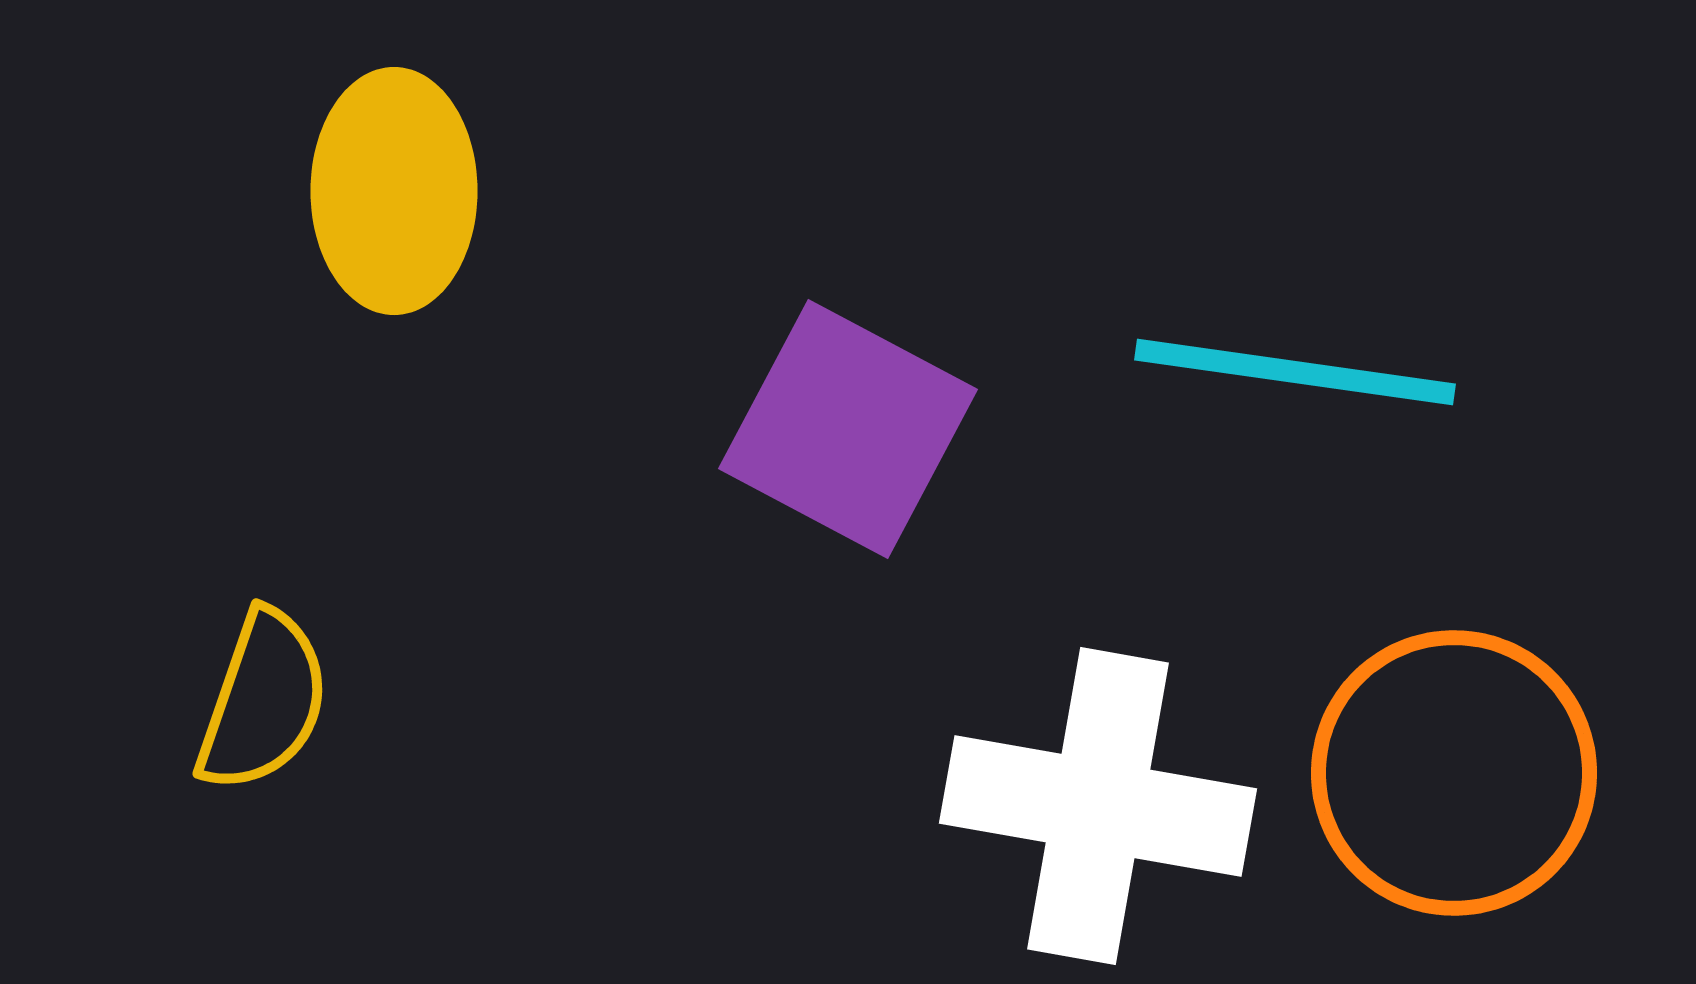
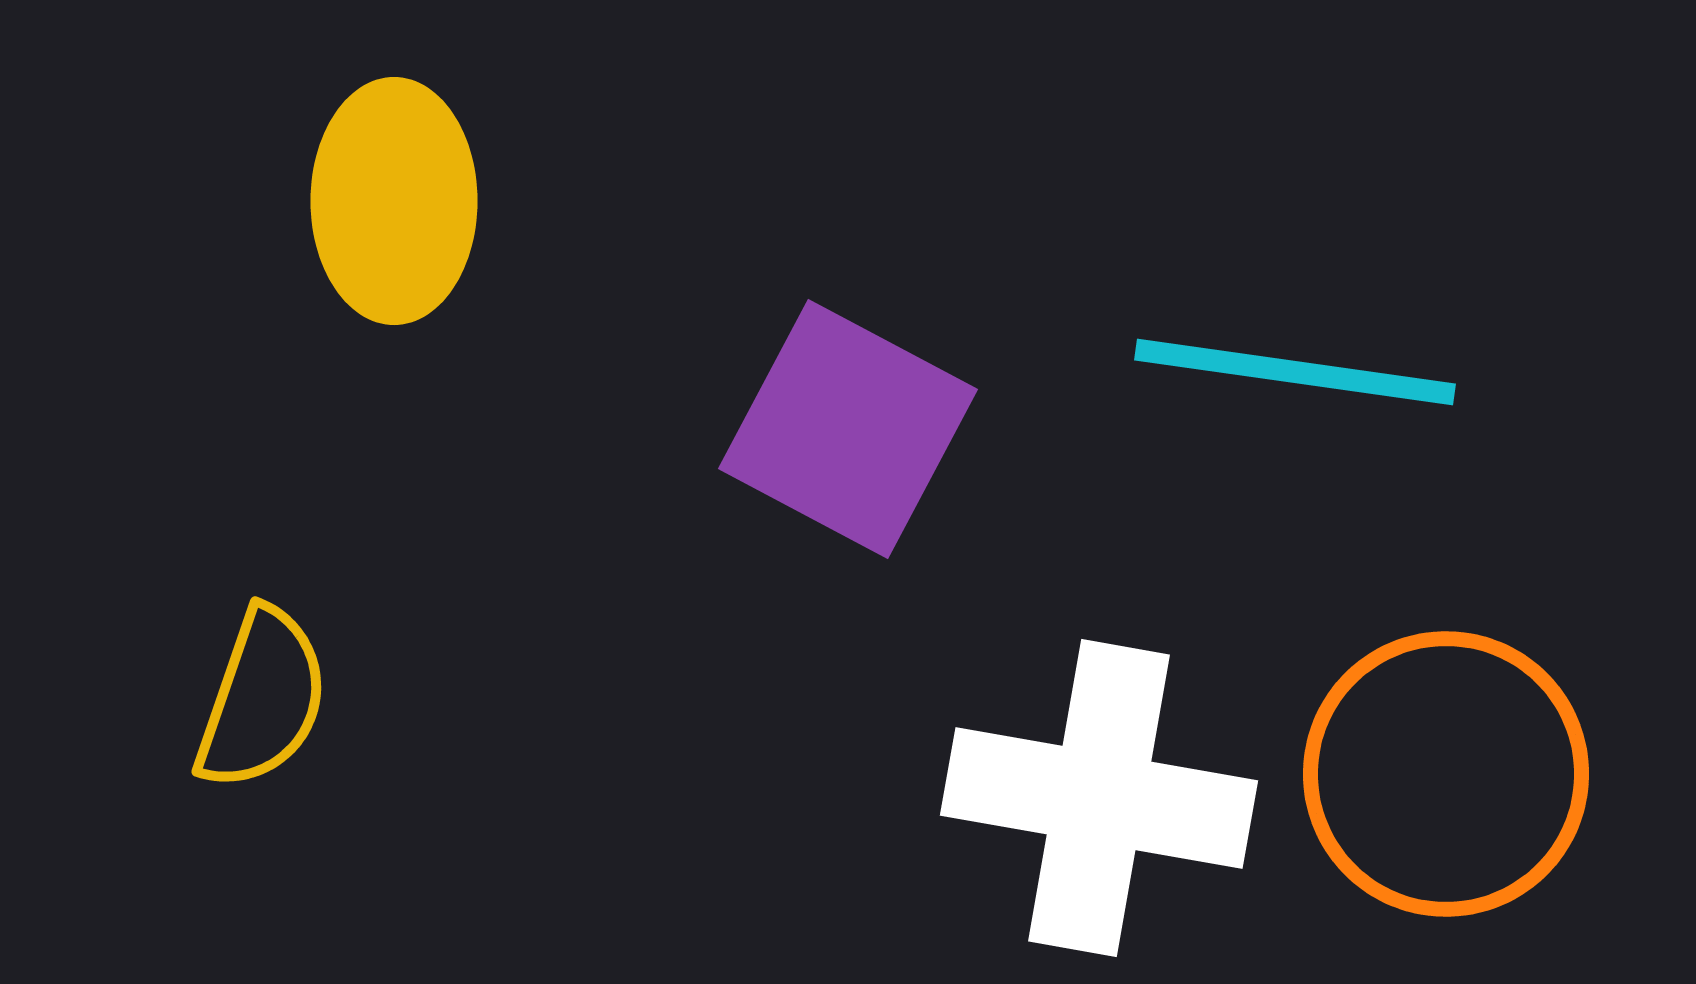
yellow ellipse: moved 10 px down
yellow semicircle: moved 1 px left, 2 px up
orange circle: moved 8 px left, 1 px down
white cross: moved 1 px right, 8 px up
